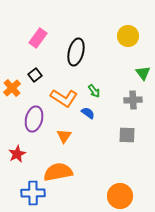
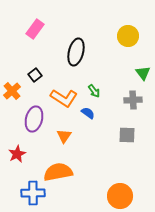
pink rectangle: moved 3 px left, 9 px up
orange cross: moved 3 px down
